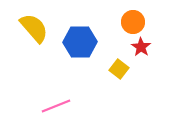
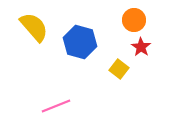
orange circle: moved 1 px right, 2 px up
yellow semicircle: moved 1 px up
blue hexagon: rotated 16 degrees clockwise
